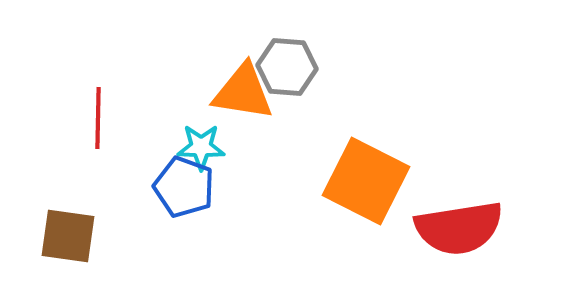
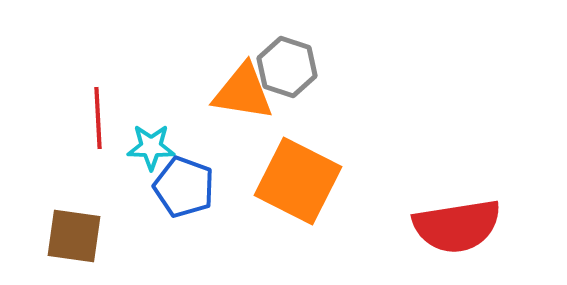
gray hexagon: rotated 14 degrees clockwise
red line: rotated 4 degrees counterclockwise
cyan star: moved 50 px left
orange square: moved 68 px left
red semicircle: moved 2 px left, 2 px up
brown square: moved 6 px right
